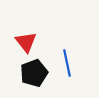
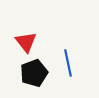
blue line: moved 1 px right
